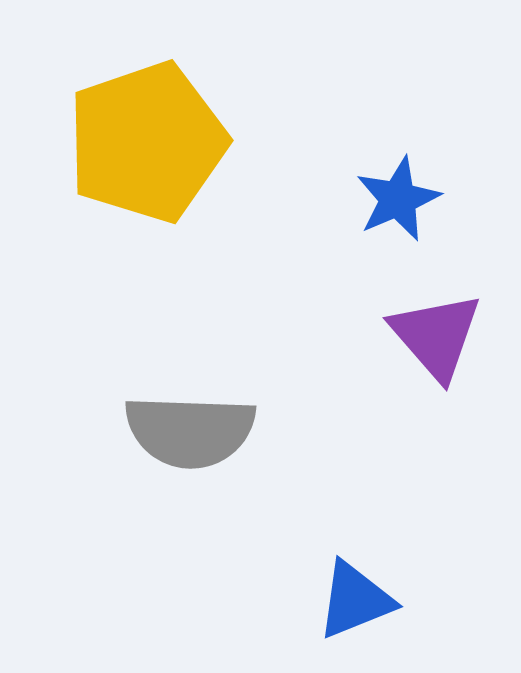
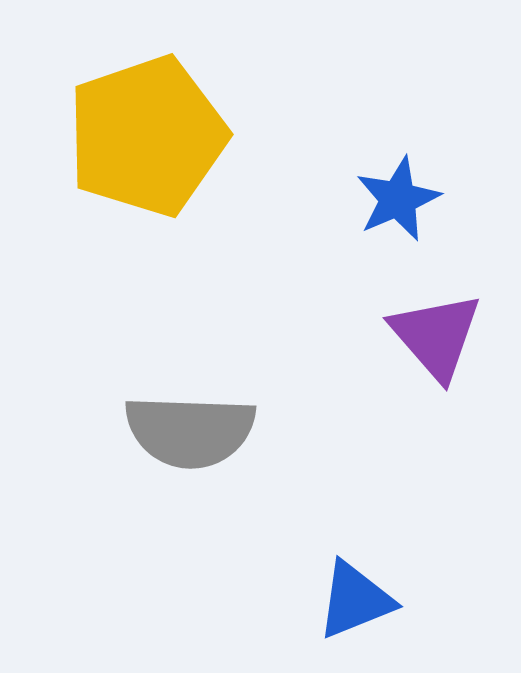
yellow pentagon: moved 6 px up
